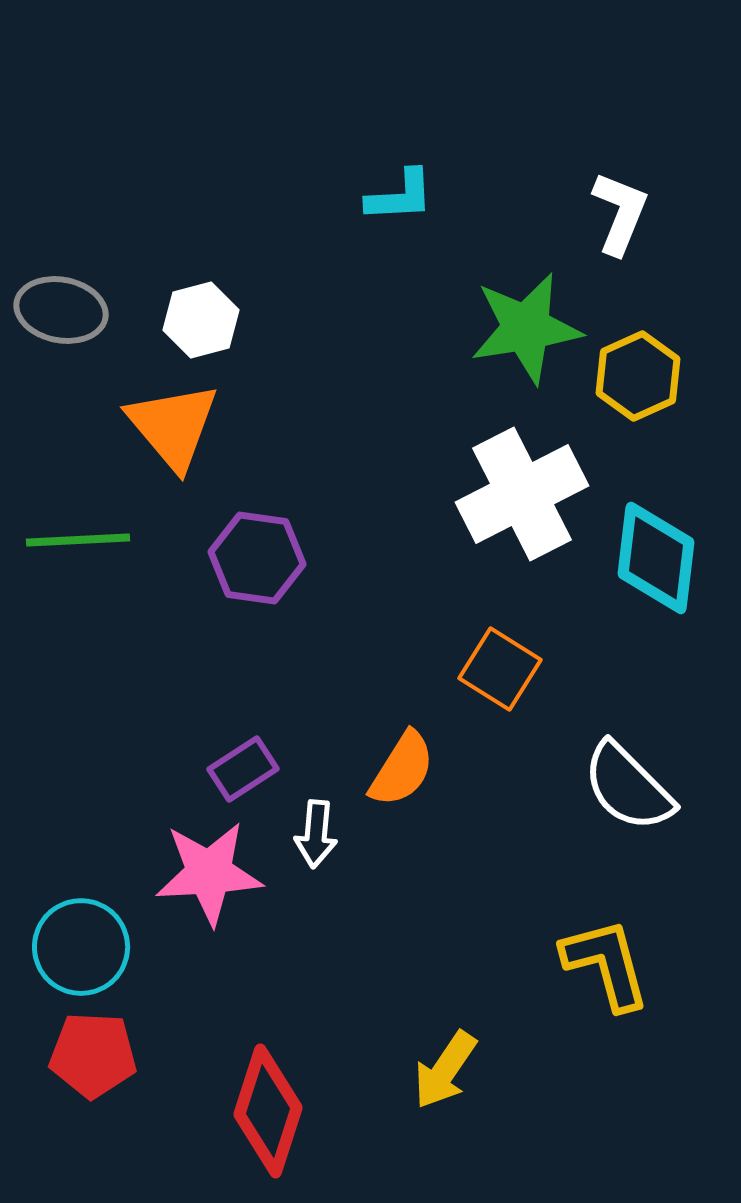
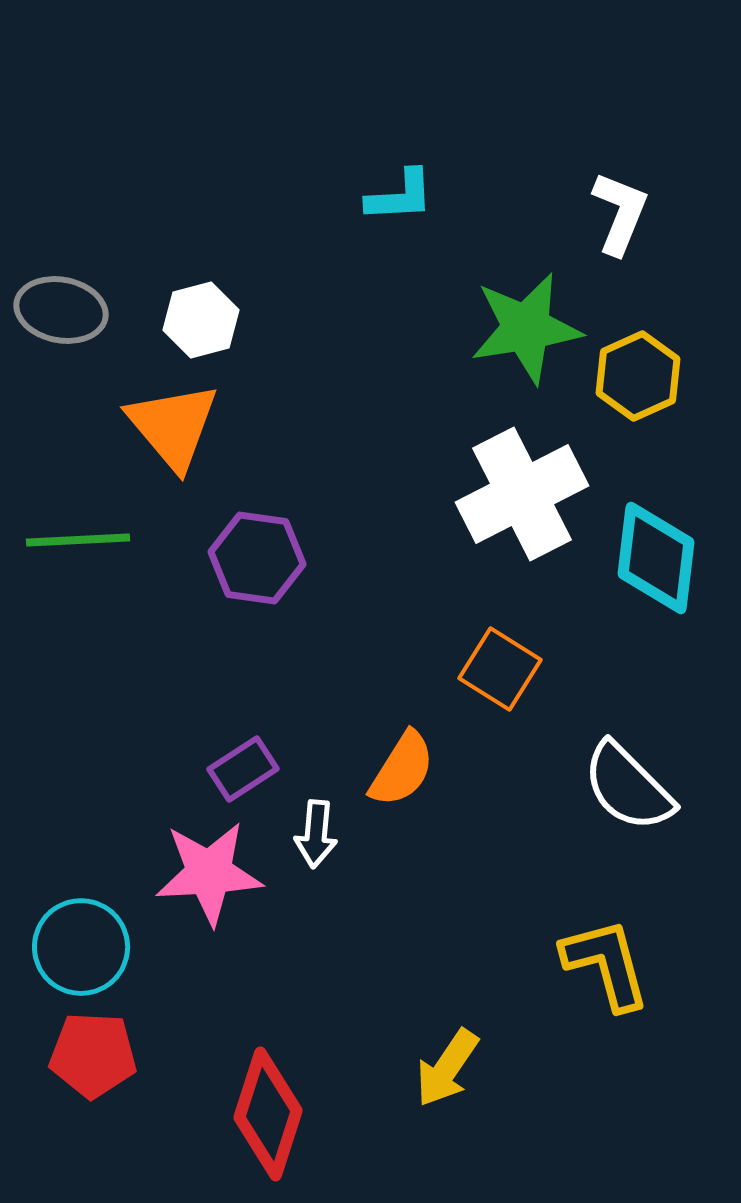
yellow arrow: moved 2 px right, 2 px up
red diamond: moved 3 px down
